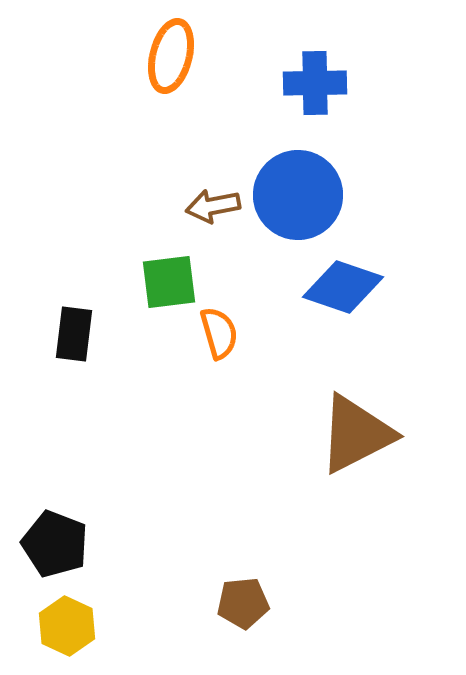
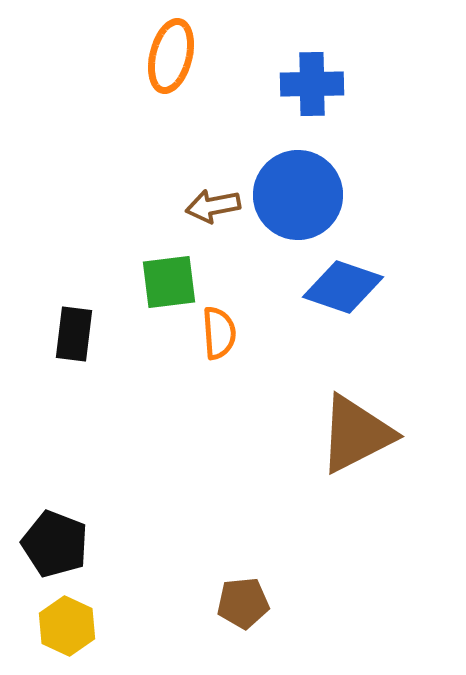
blue cross: moved 3 px left, 1 px down
orange semicircle: rotated 12 degrees clockwise
